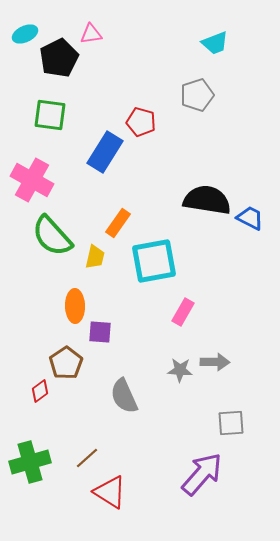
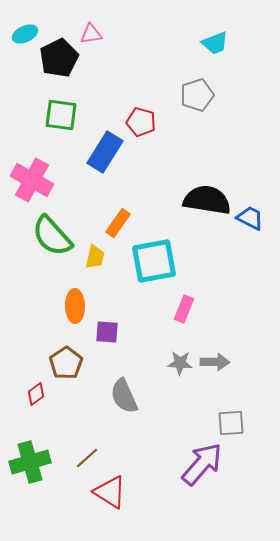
green square: moved 11 px right
pink rectangle: moved 1 px right, 3 px up; rotated 8 degrees counterclockwise
purple square: moved 7 px right
gray star: moved 7 px up
red diamond: moved 4 px left, 3 px down
purple arrow: moved 10 px up
